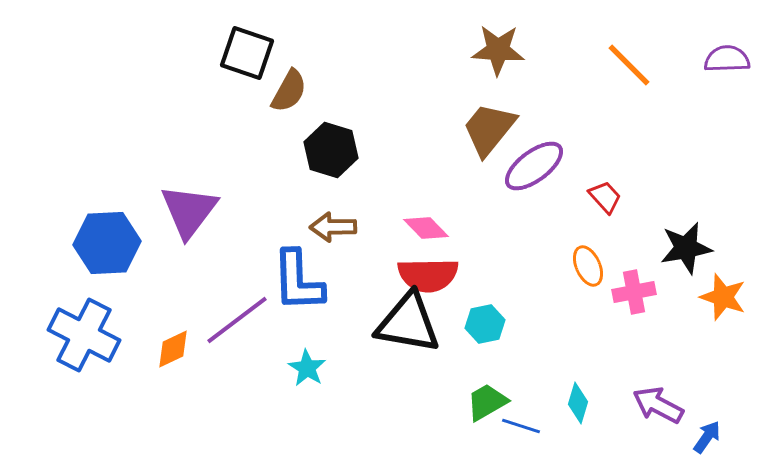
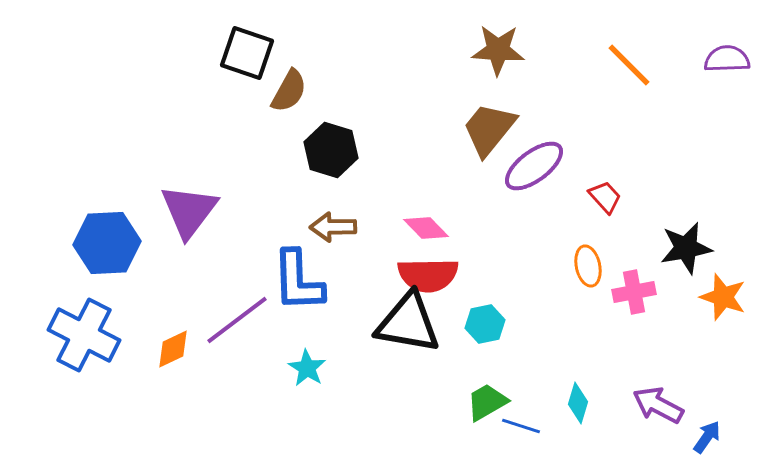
orange ellipse: rotated 12 degrees clockwise
